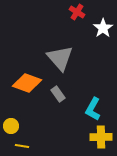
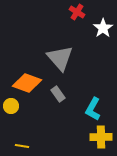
yellow circle: moved 20 px up
